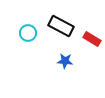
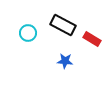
black rectangle: moved 2 px right, 1 px up
